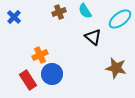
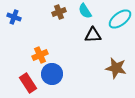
blue cross: rotated 24 degrees counterclockwise
black triangle: moved 2 px up; rotated 42 degrees counterclockwise
red rectangle: moved 3 px down
